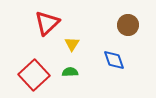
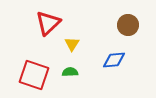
red triangle: moved 1 px right
blue diamond: rotated 75 degrees counterclockwise
red square: rotated 28 degrees counterclockwise
